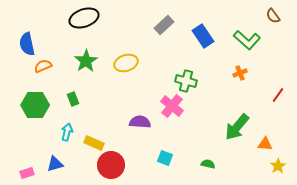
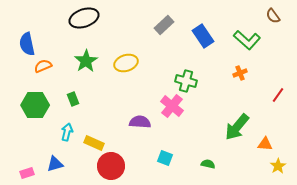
red circle: moved 1 px down
